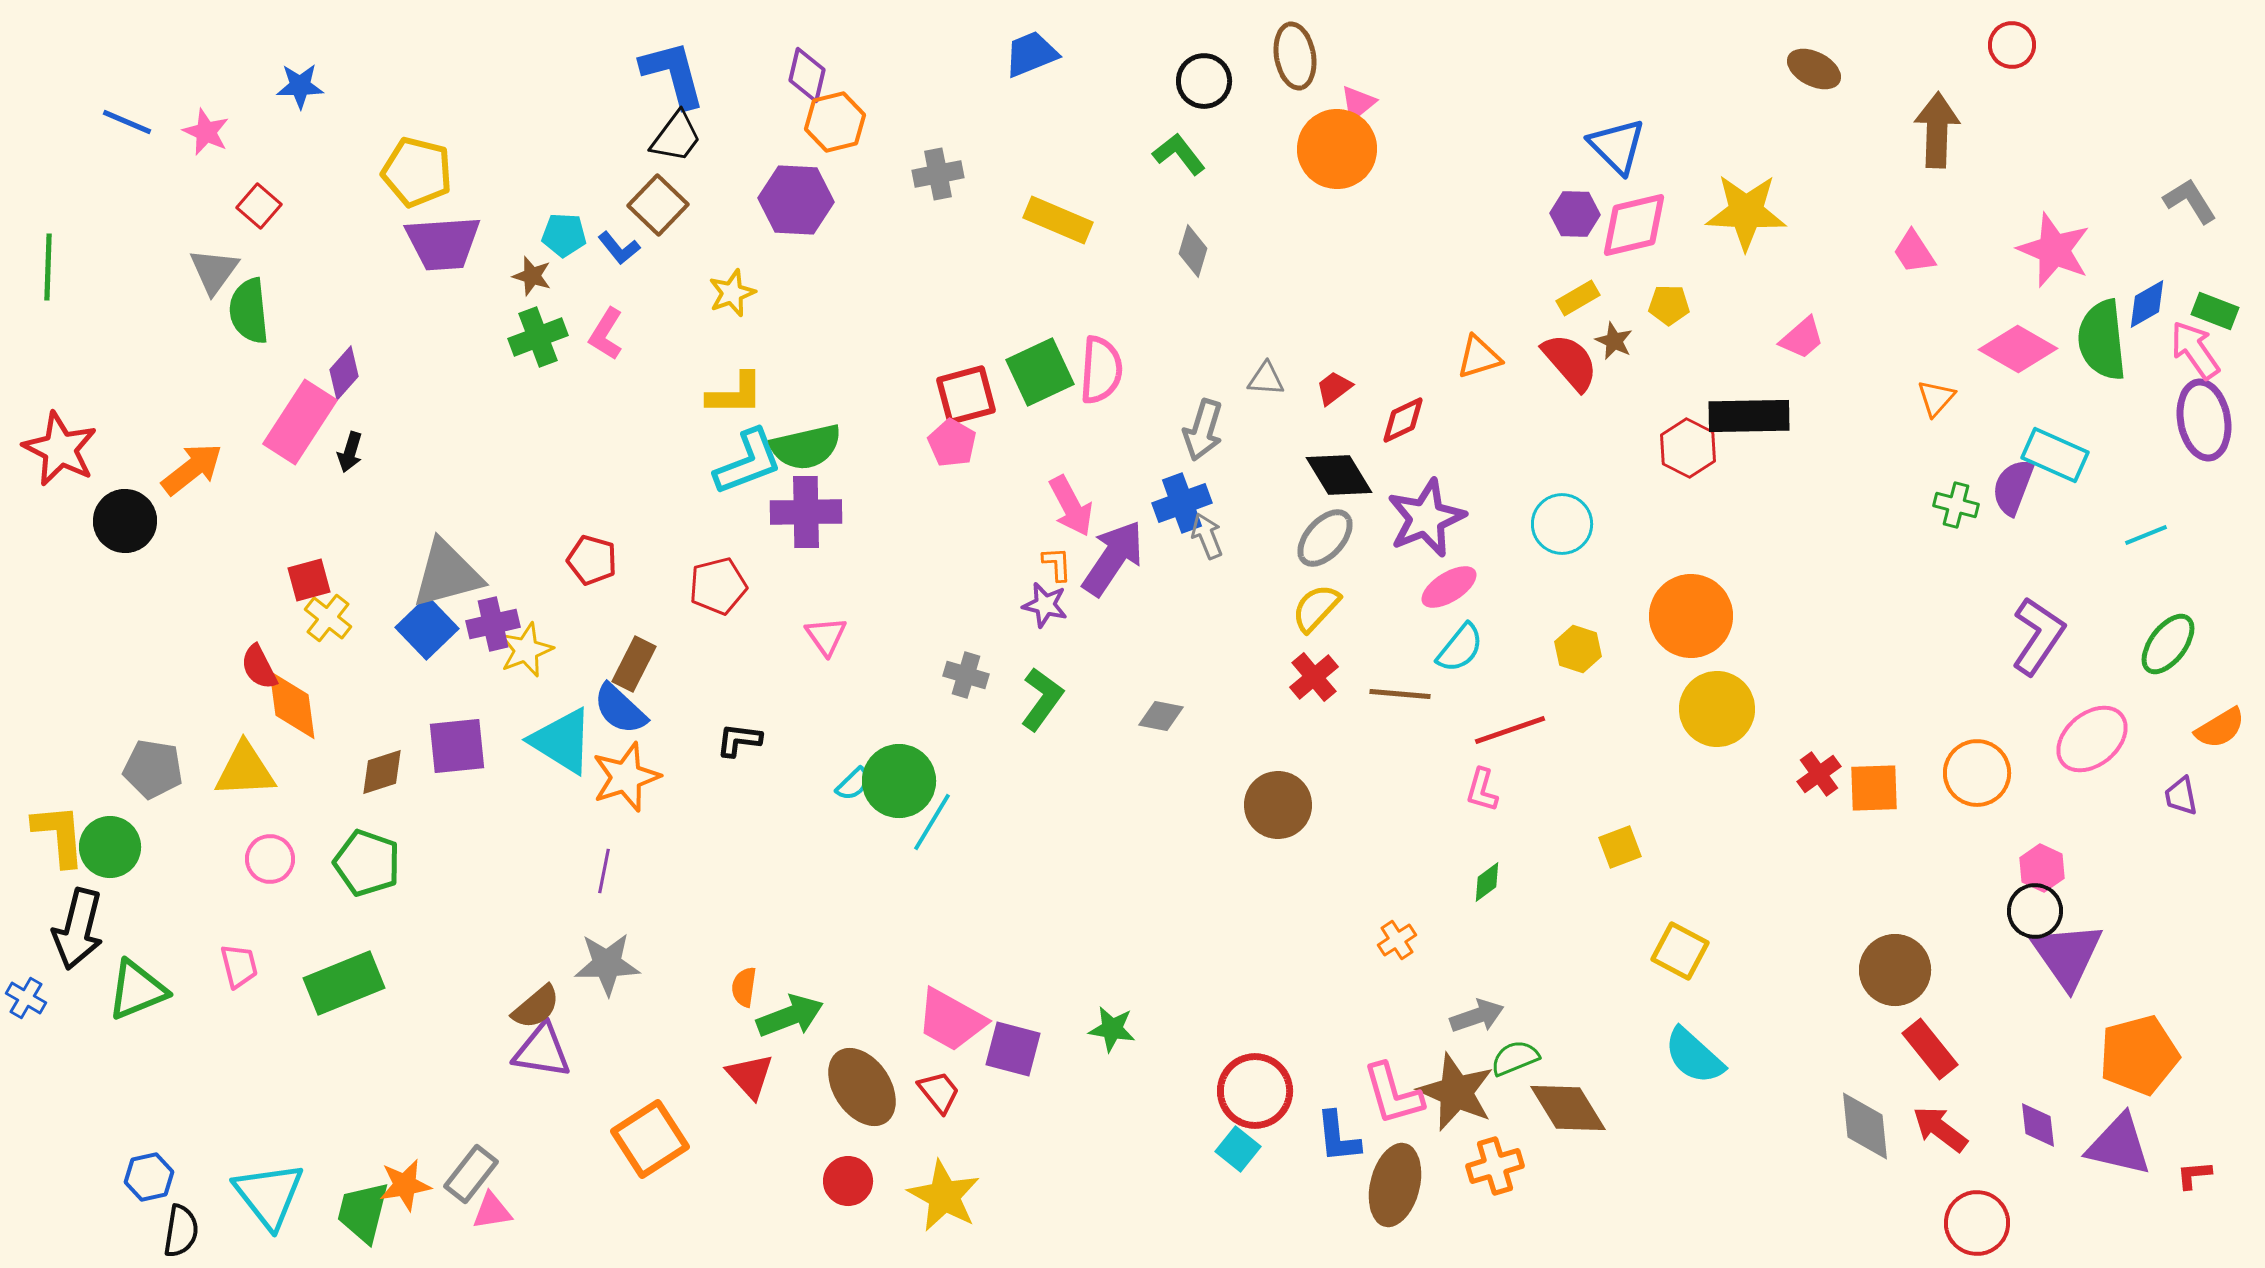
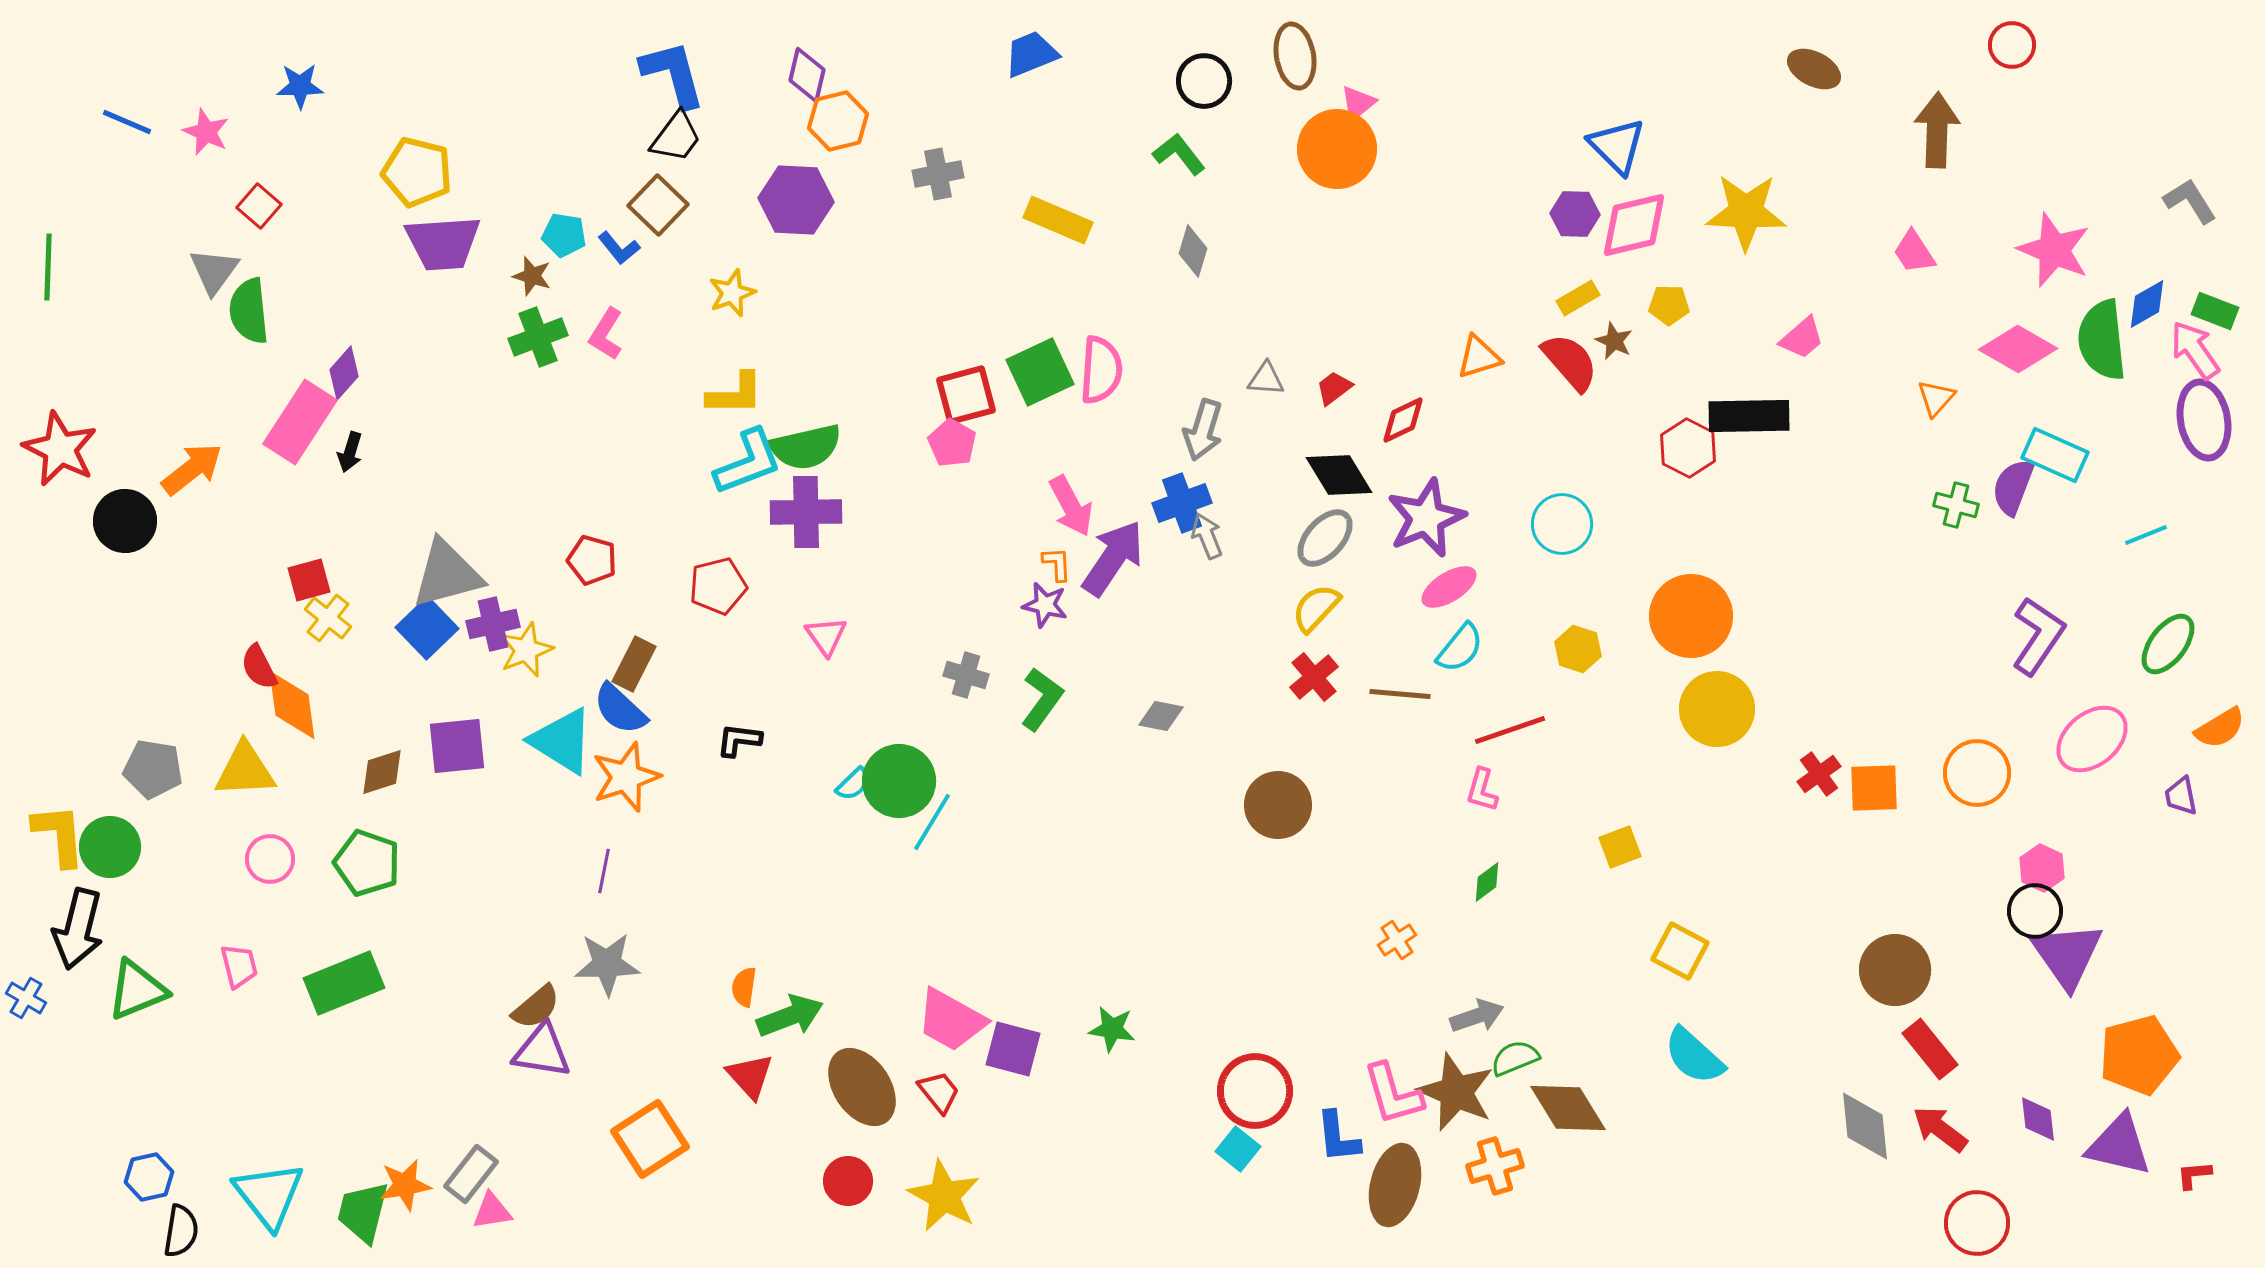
orange hexagon at (835, 122): moved 3 px right, 1 px up
cyan pentagon at (564, 235): rotated 6 degrees clockwise
purple diamond at (2038, 1125): moved 6 px up
